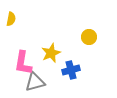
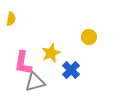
blue cross: rotated 30 degrees counterclockwise
